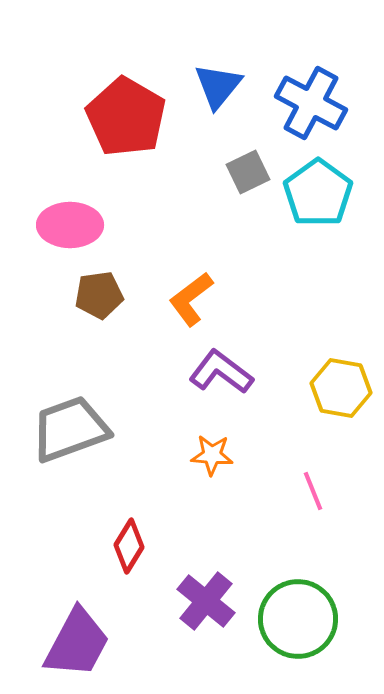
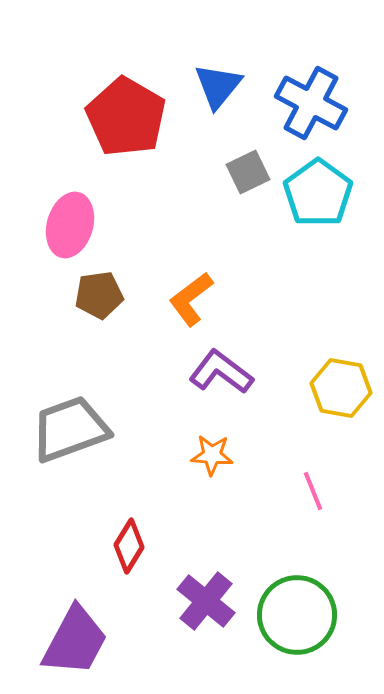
pink ellipse: rotated 74 degrees counterclockwise
green circle: moved 1 px left, 4 px up
purple trapezoid: moved 2 px left, 2 px up
